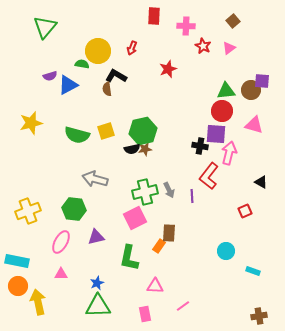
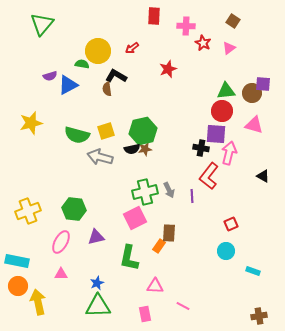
brown square at (233, 21): rotated 16 degrees counterclockwise
green triangle at (45, 27): moved 3 px left, 3 px up
red star at (203, 46): moved 3 px up
red arrow at (132, 48): rotated 32 degrees clockwise
purple square at (262, 81): moved 1 px right, 3 px down
brown circle at (251, 90): moved 1 px right, 3 px down
black cross at (200, 146): moved 1 px right, 2 px down
gray arrow at (95, 179): moved 5 px right, 22 px up
black triangle at (261, 182): moved 2 px right, 6 px up
red square at (245, 211): moved 14 px left, 13 px down
pink line at (183, 306): rotated 64 degrees clockwise
